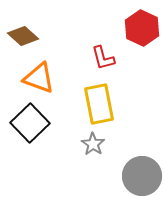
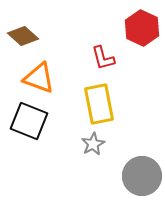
black square: moved 1 px left, 2 px up; rotated 24 degrees counterclockwise
gray star: rotated 10 degrees clockwise
